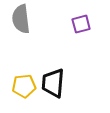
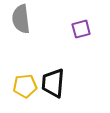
purple square: moved 5 px down
yellow pentagon: moved 1 px right
